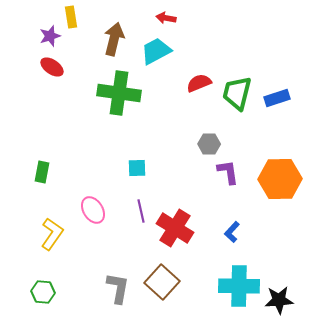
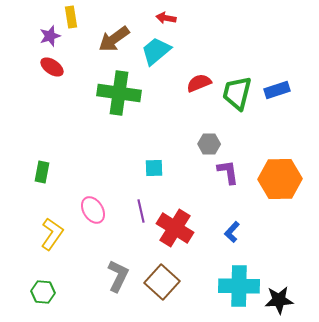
brown arrow: rotated 140 degrees counterclockwise
cyan trapezoid: rotated 12 degrees counterclockwise
blue rectangle: moved 8 px up
cyan square: moved 17 px right
gray L-shape: moved 12 px up; rotated 16 degrees clockwise
